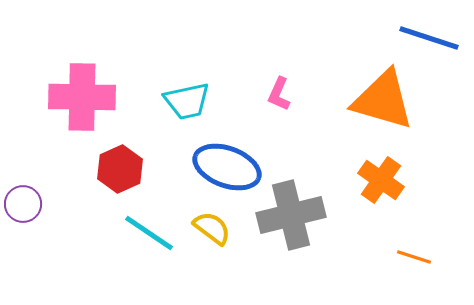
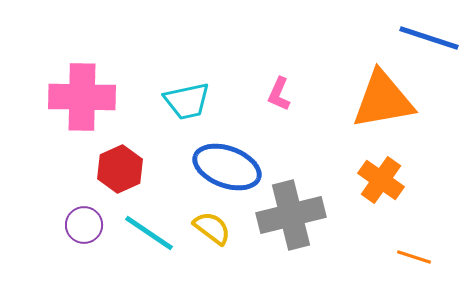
orange triangle: rotated 26 degrees counterclockwise
purple circle: moved 61 px right, 21 px down
